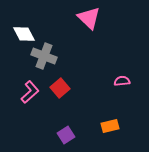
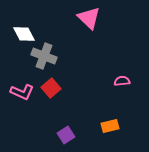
red square: moved 9 px left
pink L-shape: moved 8 px left; rotated 65 degrees clockwise
